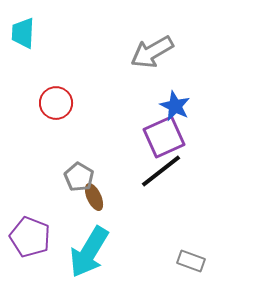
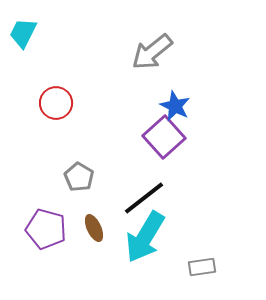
cyan trapezoid: rotated 24 degrees clockwise
gray arrow: rotated 9 degrees counterclockwise
purple square: rotated 18 degrees counterclockwise
black line: moved 17 px left, 27 px down
brown ellipse: moved 31 px down
purple pentagon: moved 16 px right, 8 px up; rotated 6 degrees counterclockwise
cyan arrow: moved 56 px right, 15 px up
gray rectangle: moved 11 px right, 6 px down; rotated 28 degrees counterclockwise
